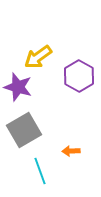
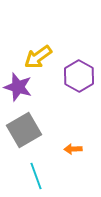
orange arrow: moved 2 px right, 2 px up
cyan line: moved 4 px left, 5 px down
